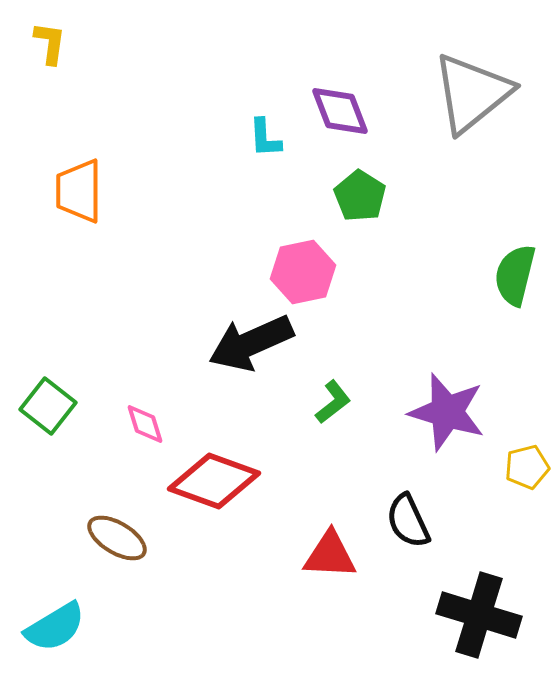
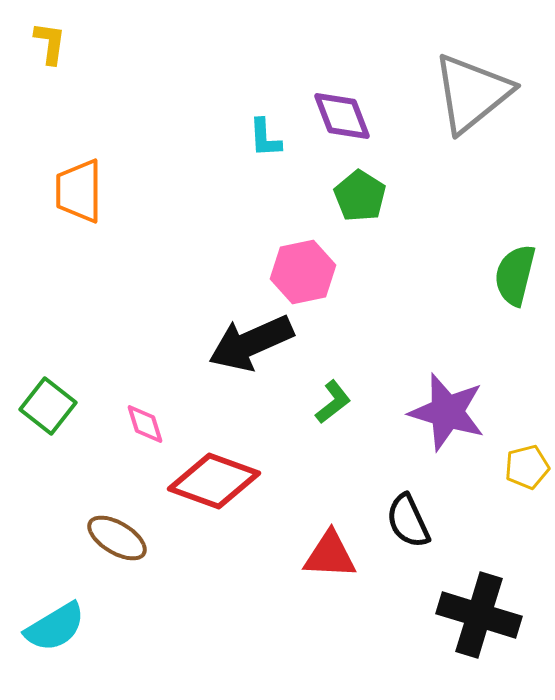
purple diamond: moved 2 px right, 5 px down
